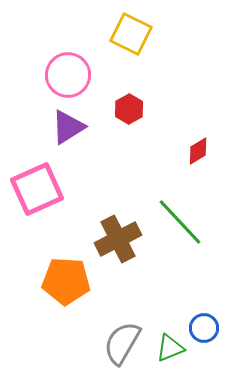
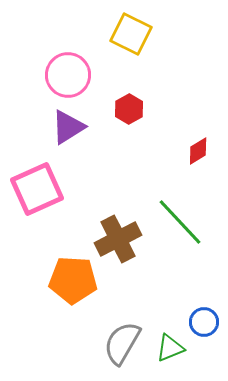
orange pentagon: moved 7 px right, 1 px up
blue circle: moved 6 px up
